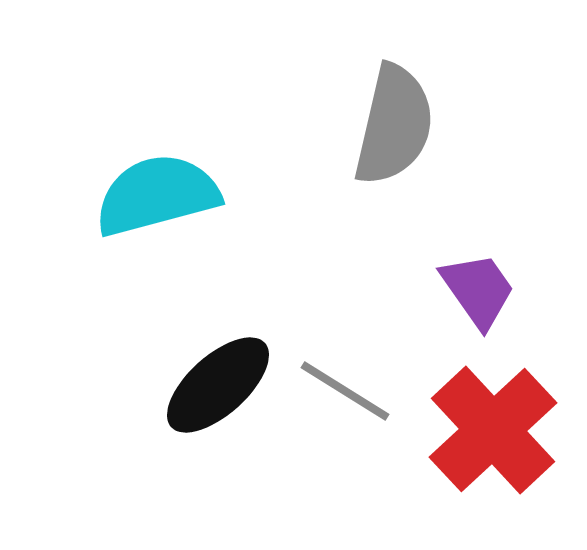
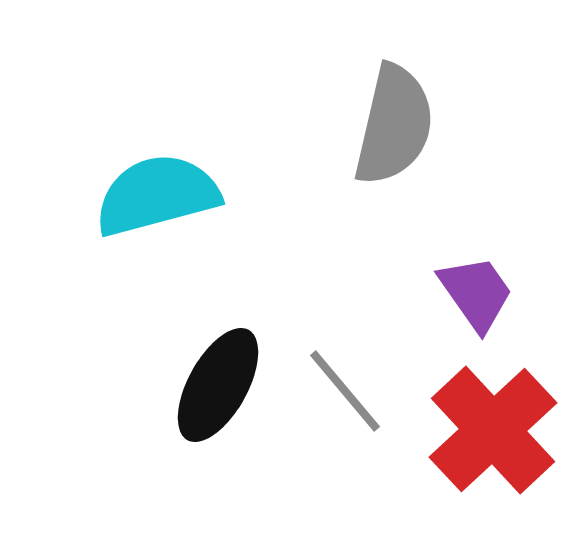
purple trapezoid: moved 2 px left, 3 px down
black ellipse: rotated 19 degrees counterclockwise
gray line: rotated 18 degrees clockwise
